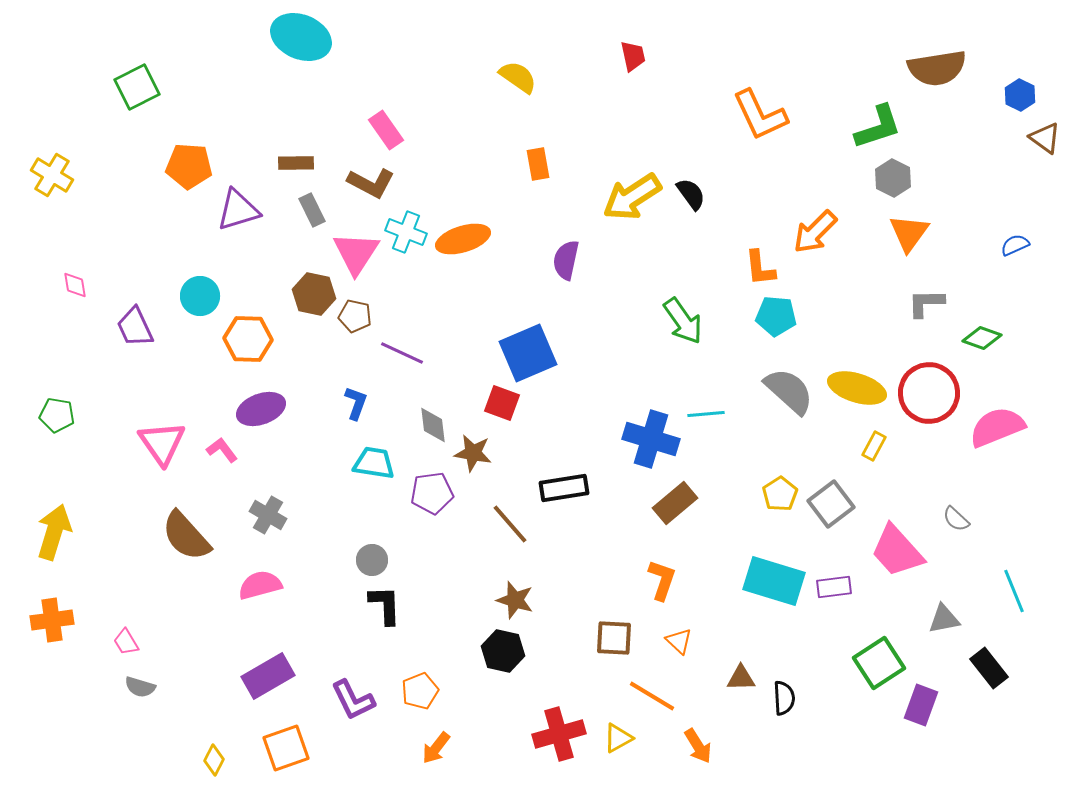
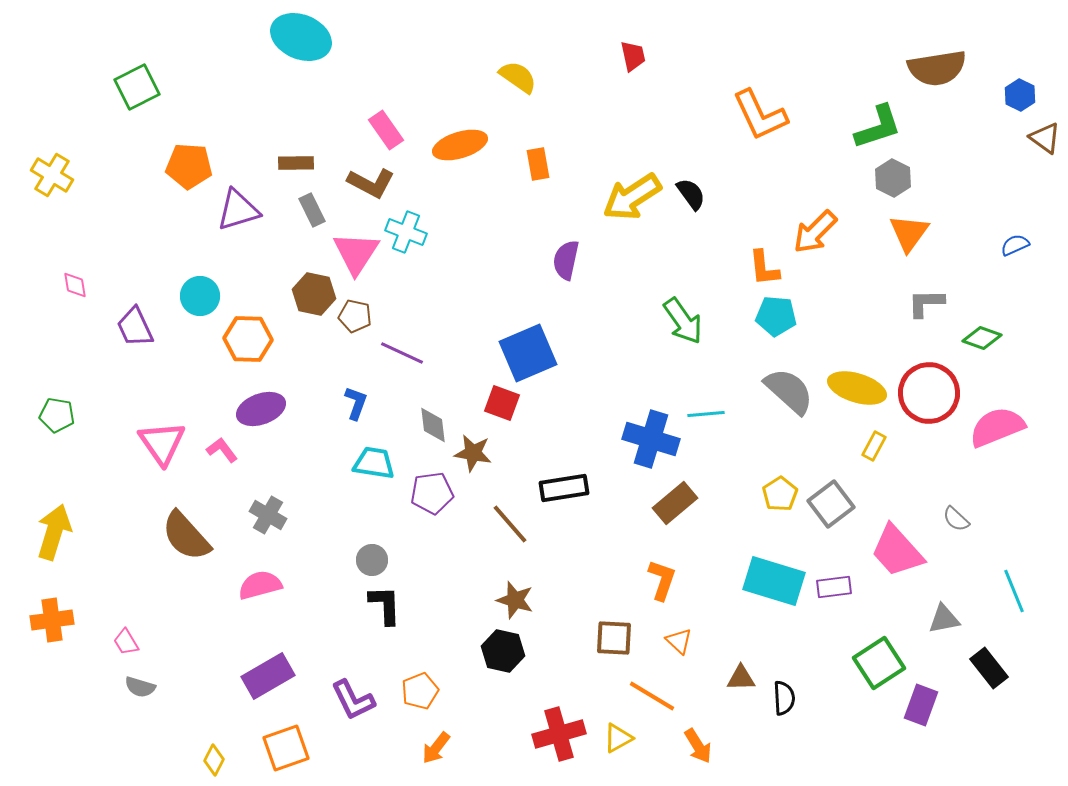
orange ellipse at (463, 239): moved 3 px left, 94 px up
orange L-shape at (760, 268): moved 4 px right
